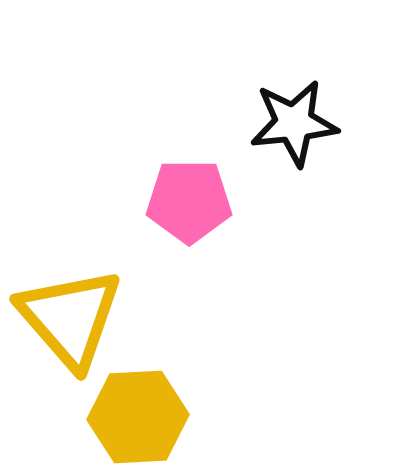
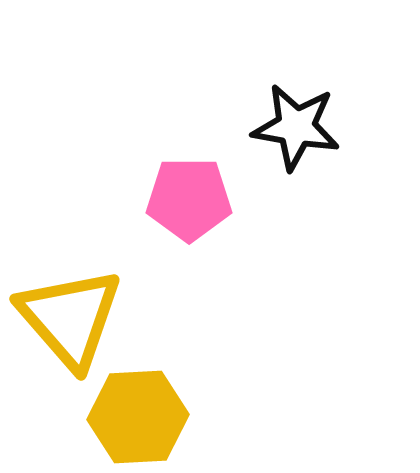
black star: moved 2 px right, 4 px down; rotated 16 degrees clockwise
pink pentagon: moved 2 px up
